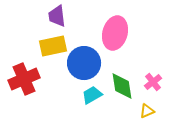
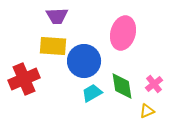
purple trapezoid: rotated 85 degrees counterclockwise
pink ellipse: moved 8 px right
yellow rectangle: rotated 16 degrees clockwise
blue circle: moved 2 px up
pink cross: moved 1 px right, 2 px down
cyan trapezoid: moved 2 px up
